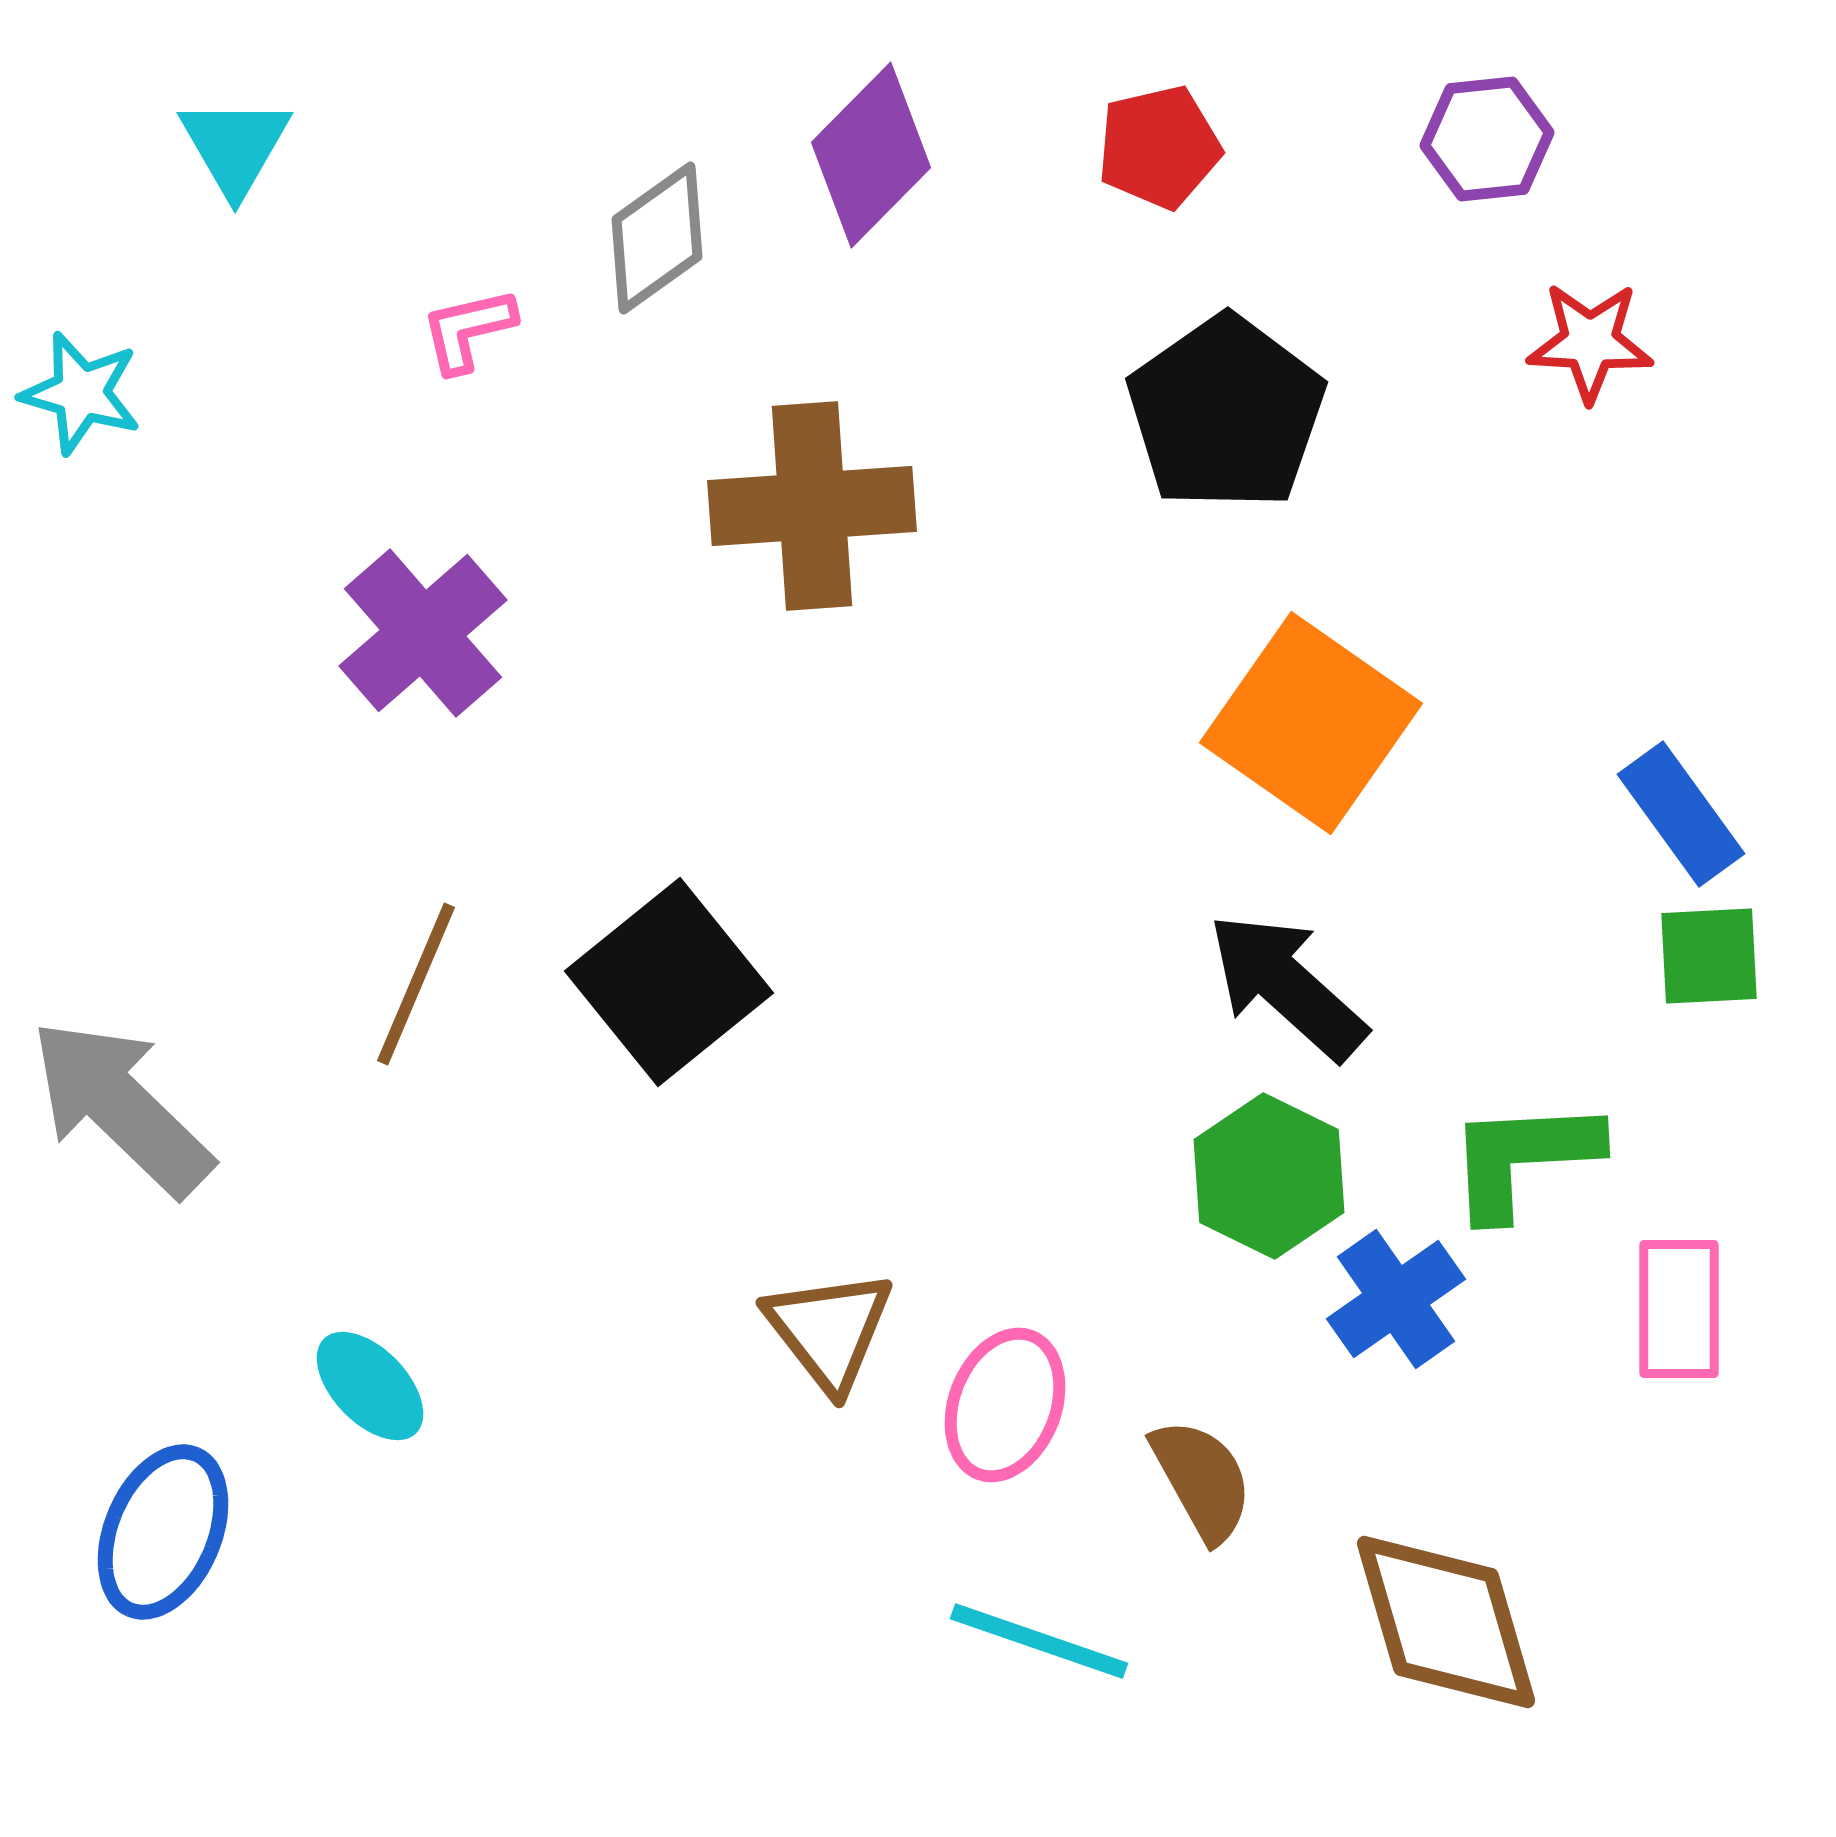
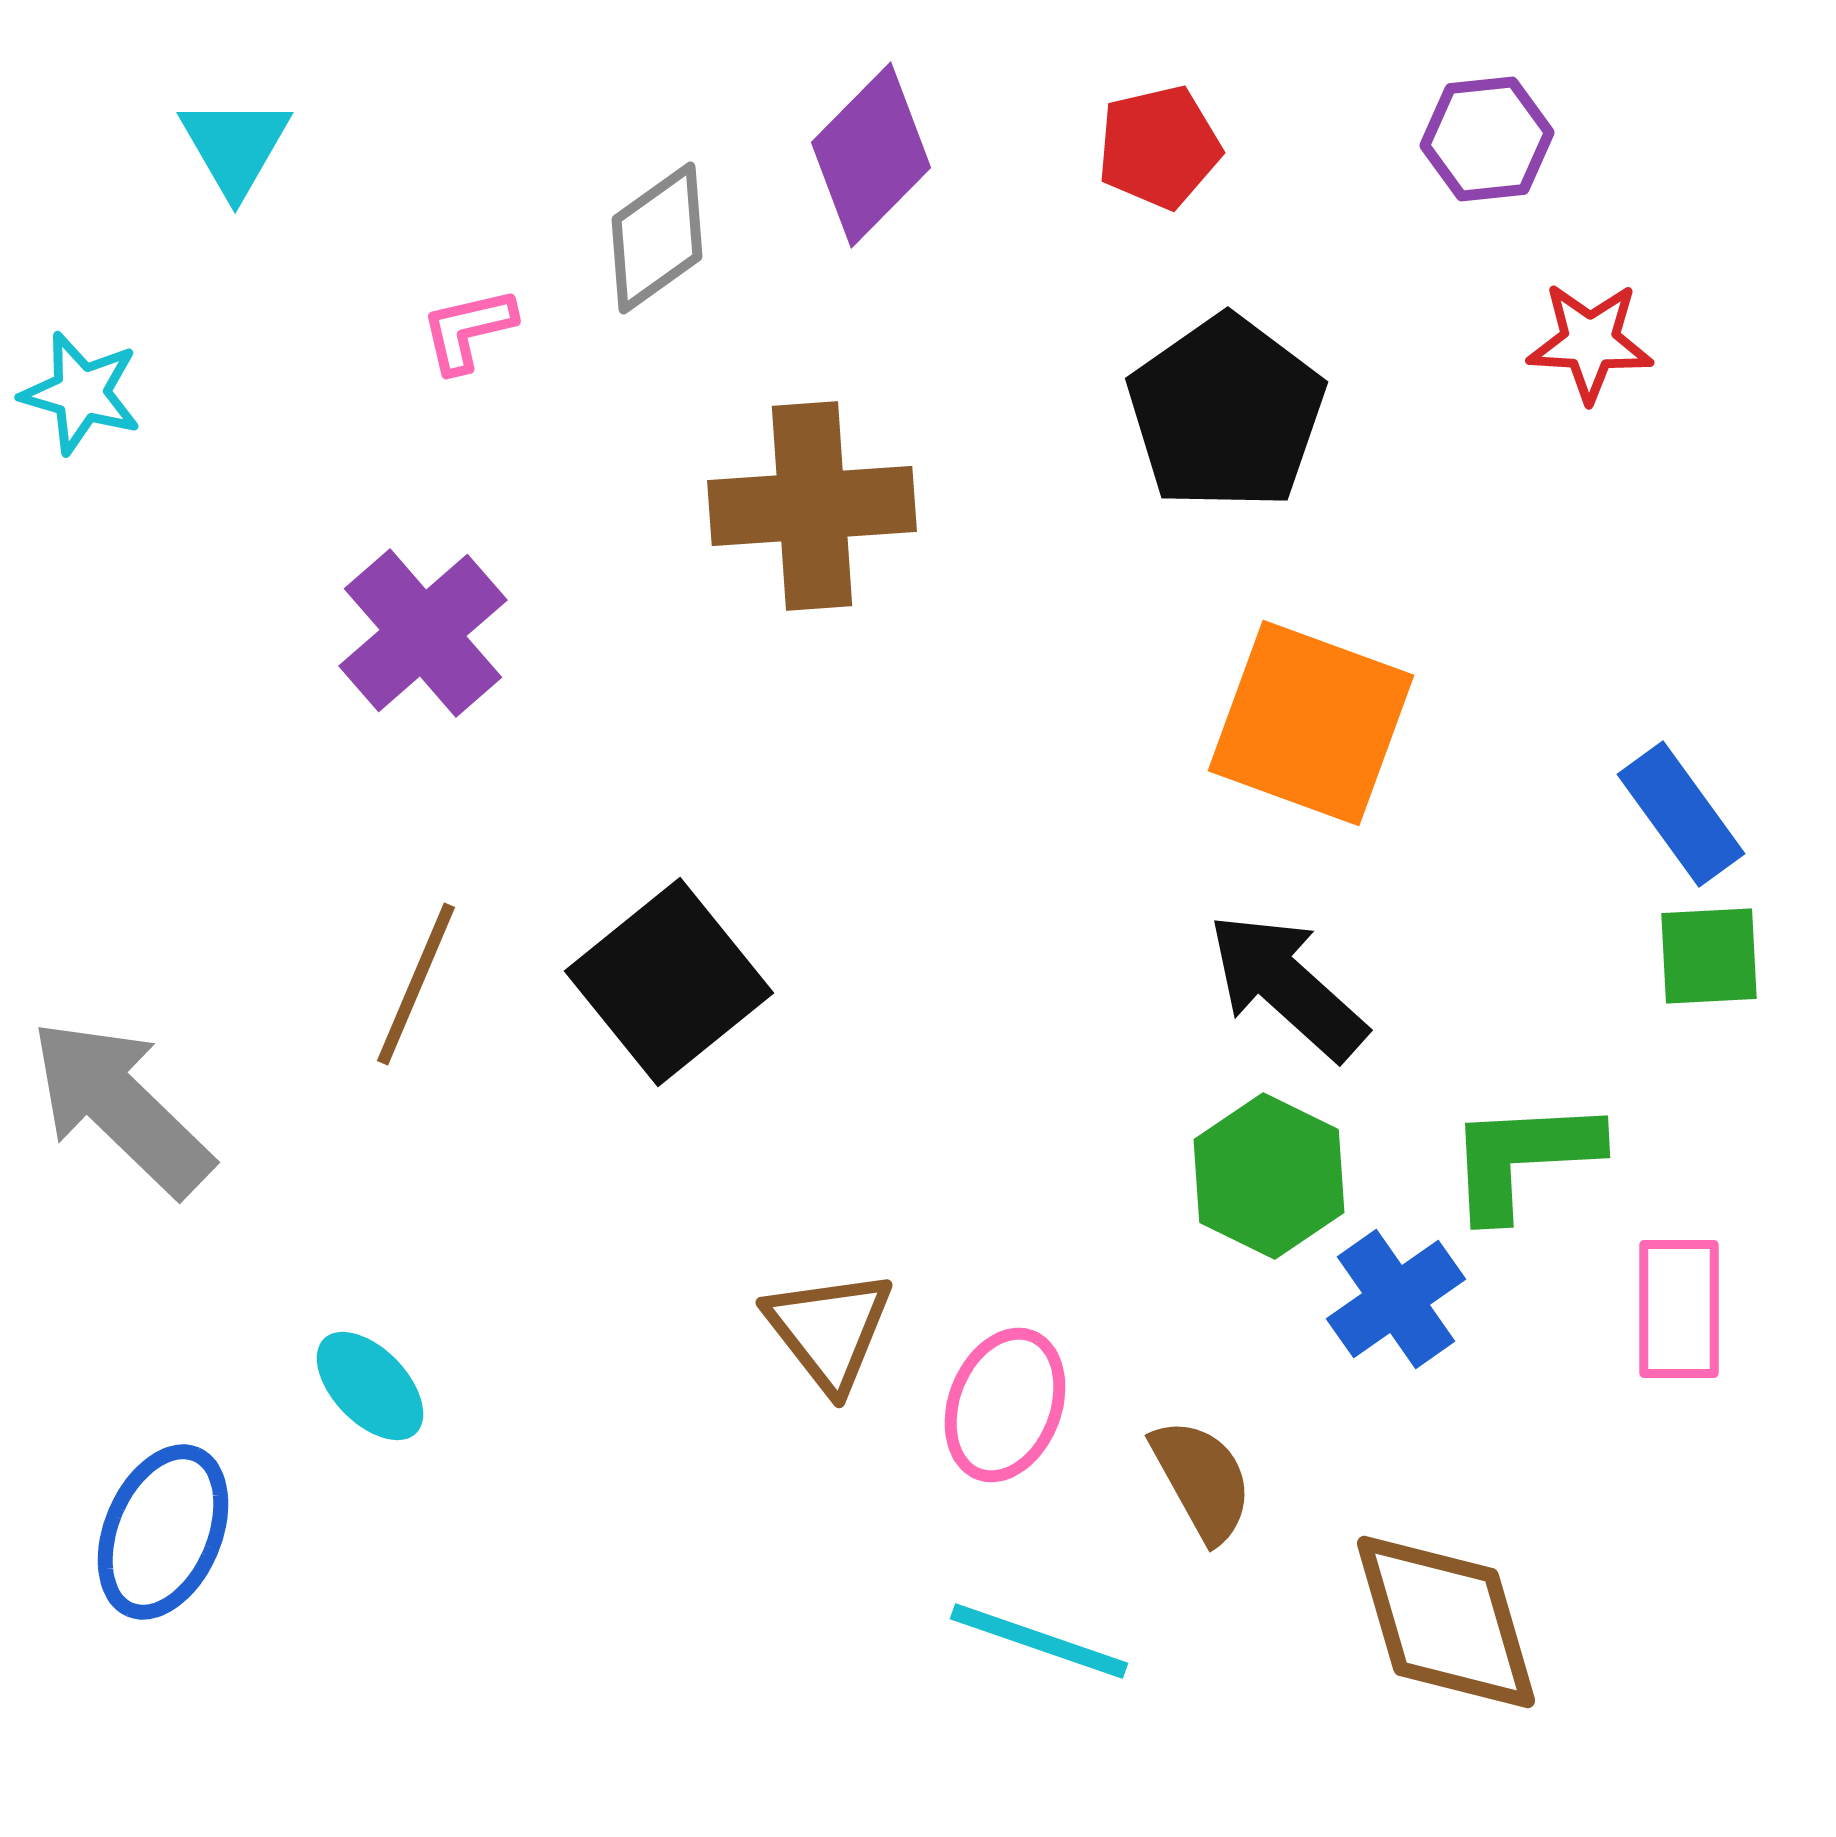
orange square: rotated 15 degrees counterclockwise
